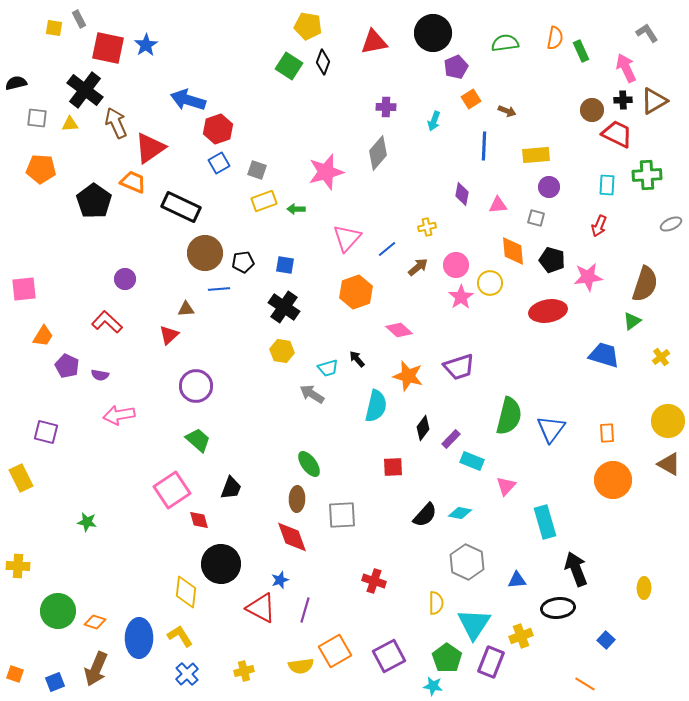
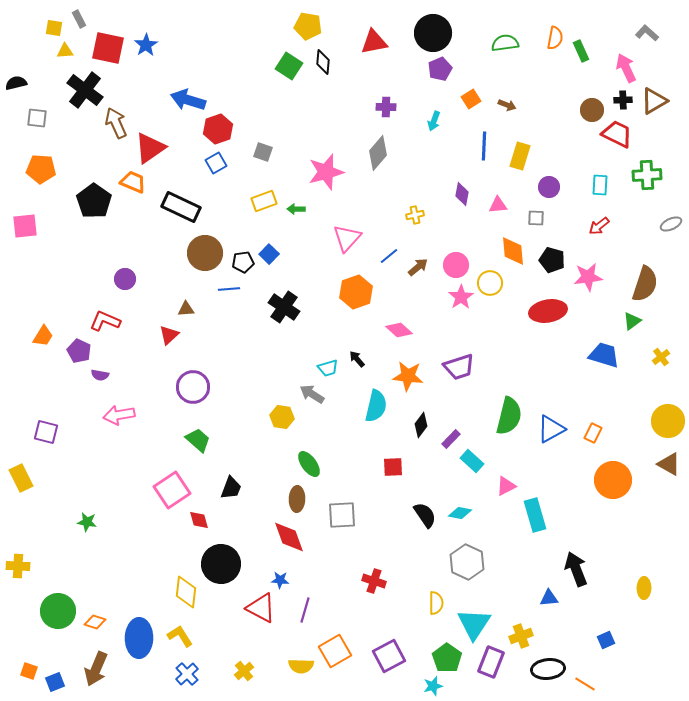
gray L-shape at (647, 33): rotated 15 degrees counterclockwise
black diamond at (323, 62): rotated 15 degrees counterclockwise
purple pentagon at (456, 67): moved 16 px left, 2 px down
brown arrow at (507, 111): moved 6 px up
yellow triangle at (70, 124): moved 5 px left, 73 px up
yellow rectangle at (536, 155): moved 16 px left, 1 px down; rotated 68 degrees counterclockwise
blue square at (219, 163): moved 3 px left
gray square at (257, 170): moved 6 px right, 18 px up
cyan rectangle at (607, 185): moved 7 px left
gray square at (536, 218): rotated 12 degrees counterclockwise
red arrow at (599, 226): rotated 30 degrees clockwise
yellow cross at (427, 227): moved 12 px left, 12 px up
blue line at (387, 249): moved 2 px right, 7 px down
blue square at (285, 265): moved 16 px left, 11 px up; rotated 36 degrees clockwise
pink square at (24, 289): moved 1 px right, 63 px up
blue line at (219, 289): moved 10 px right
red L-shape at (107, 322): moved 2 px left, 1 px up; rotated 20 degrees counterclockwise
yellow hexagon at (282, 351): moved 66 px down
purple pentagon at (67, 366): moved 12 px right, 15 px up
orange star at (408, 376): rotated 8 degrees counterclockwise
purple circle at (196, 386): moved 3 px left, 1 px down
black diamond at (423, 428): moved 2 px left, 3 px up
blue triangle at (551, 429): rotated 24 degrees clockwise
orange rectangle at (607, 433): moved 14 px left; rotated 30 degrees clockwise
cyan rectangle at (472, 461): rotated 20 degrees clockwise
pink triangle at (506, 486): rotated 20 degrees clockwise
black semicircle at (425, 515): rotated 76 degrees counterclockwise
cyan rectangle at (545, 522): moved 10 px left, 7 px up
red diamond at (292, 537): moved 3 px left
blue star at (280, 580): rotated 24 degrees clockwise
blue triangle at (517, 580): moved 32 px right, 18 px down
black ellipse at (558, 608): moved 10 px left, 61 px down
blue square at (606, 640): rotated 24 degrees clockwise
yellow semicircle at (301, 666): rotated 10 degrees clockwise
yellow cross at (244, 671): rotated 24 degrees counterclockwise
orange square at (15, 674): moved 14 px right, 3 px up
cyan star at (433, 686): rotated 24 degrees counterclockwise
